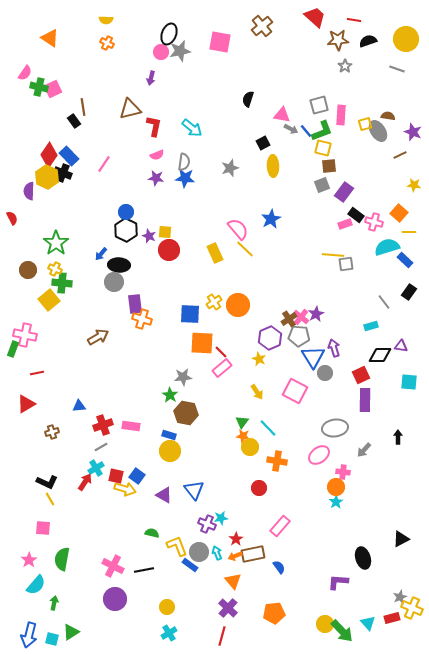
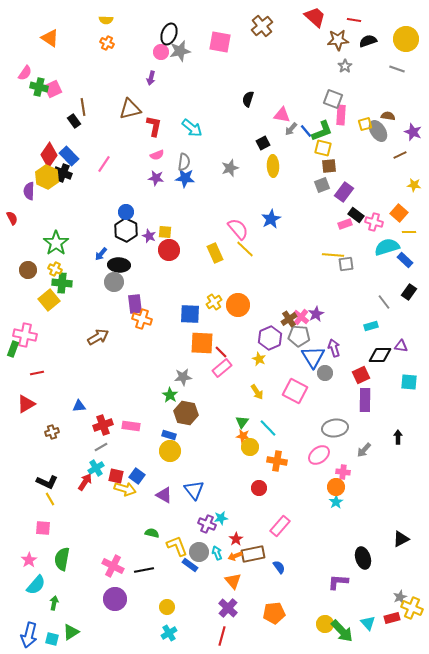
gray square at (319, 105): moved 14 px right, 6 px up; rotated 36 degrees clockwise
gray arrow at (291, 129): rotated 104 degrees clockwise
